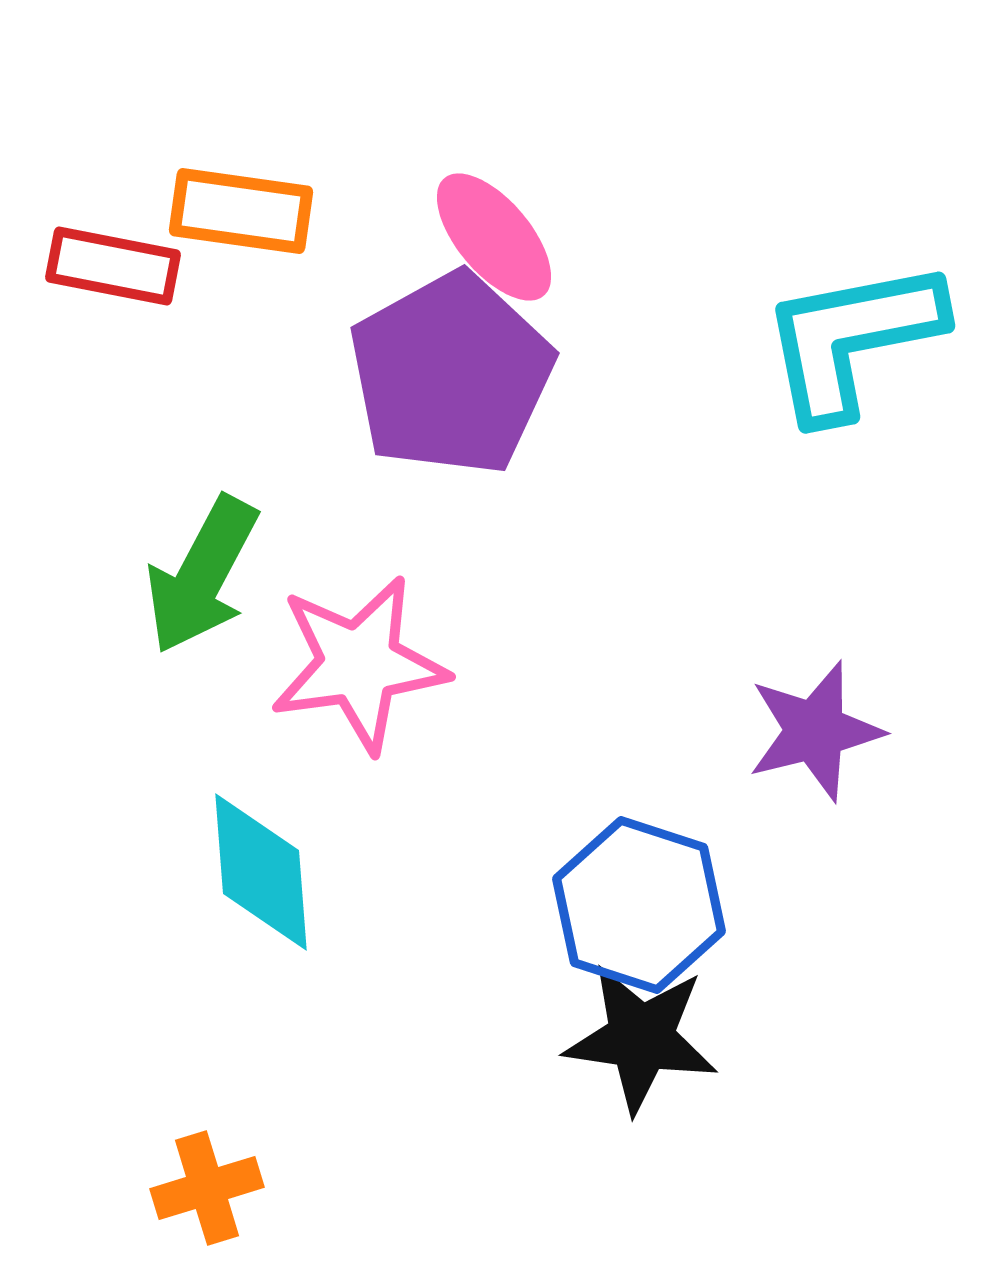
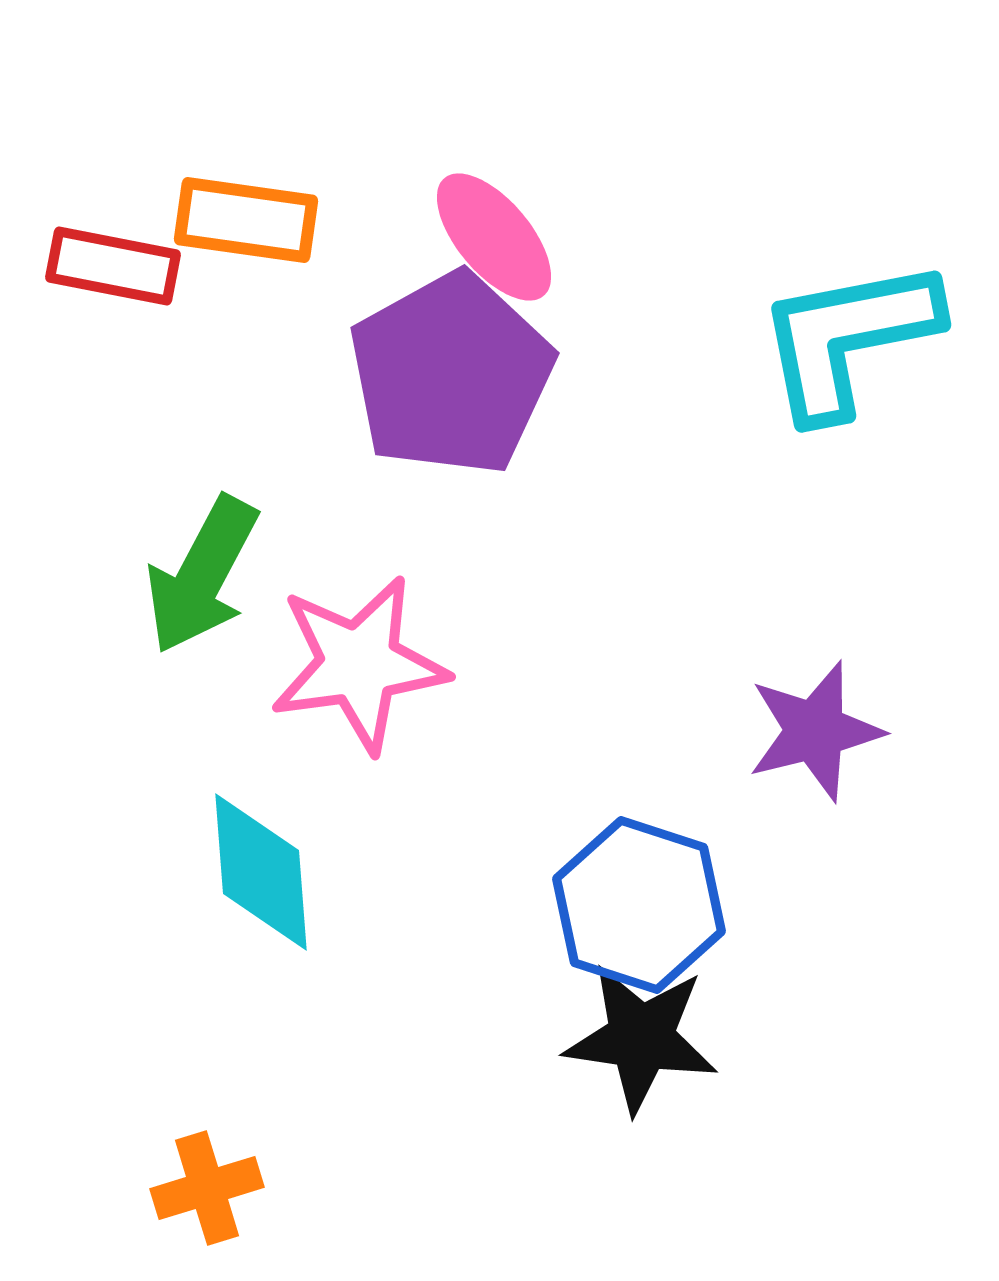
orange rectangle: moved 5 px right, 9 px down
cyan L-shape: moved 4 px left, 1 px up
